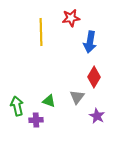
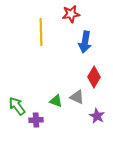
red star: moved 4 px up
blue arrow: moved 5 px left
gray triangle: rotated 42 degrees counterclockwise
green triangle: moved 7 px right
green arrow: rotated 24 degrees counterclockwise
